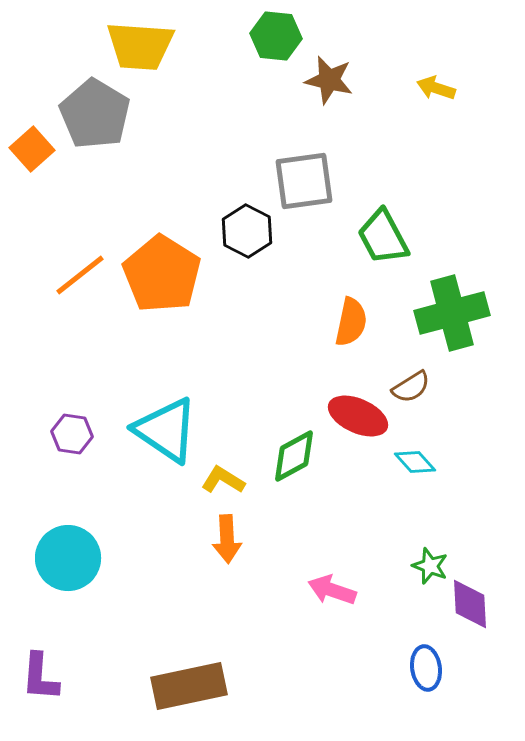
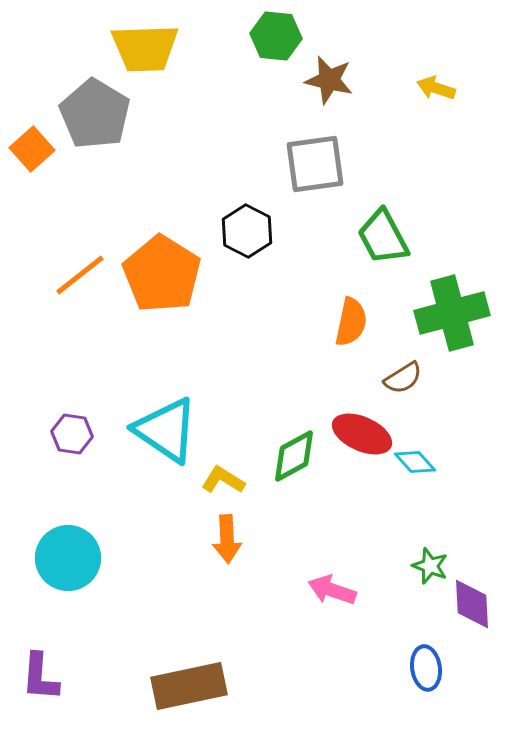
yellow trapezoid: moved 5 px right, 2 px down; rotated 6 degrees counterclockwise
gray square: moved 11 px right, 17 px up
brown semicircle: moved 8 px left, 9 px up
red ellipse: moved 4 px right, 18 px down
purple diamond: moved 2 px right
